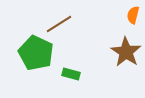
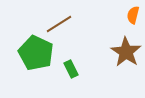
green rectangle: moved 5 px up; rotated 48 degrees clockwise
